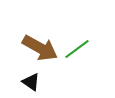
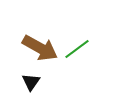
black triangle: rotated 30 degrees clockwise
